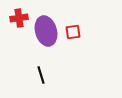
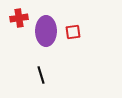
purple ellipse: rotated 16 degrees clockwise
